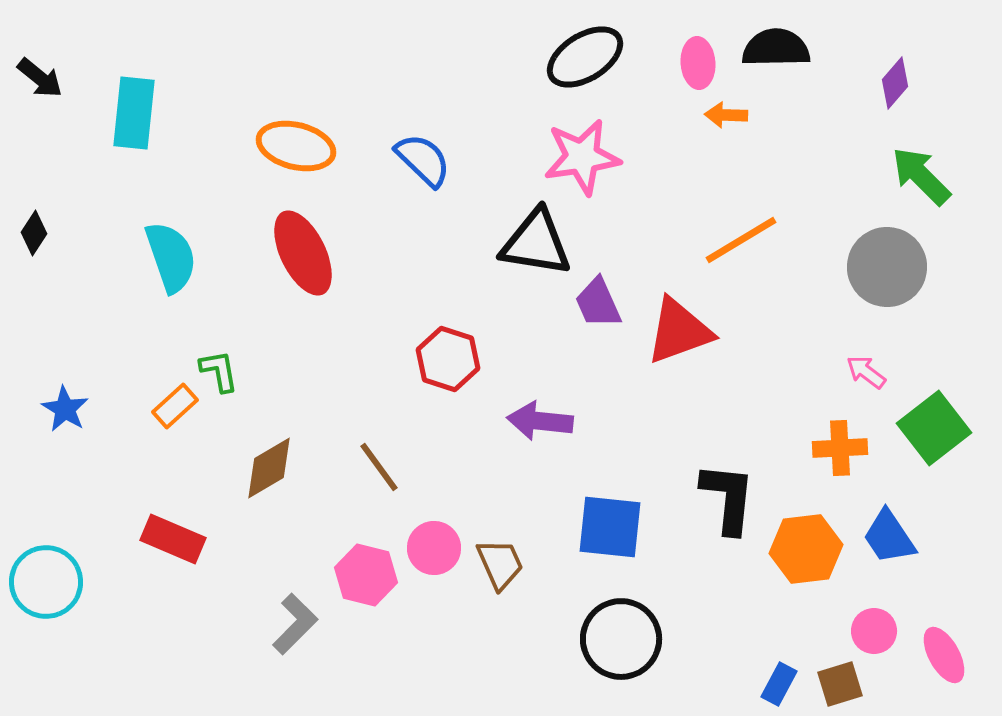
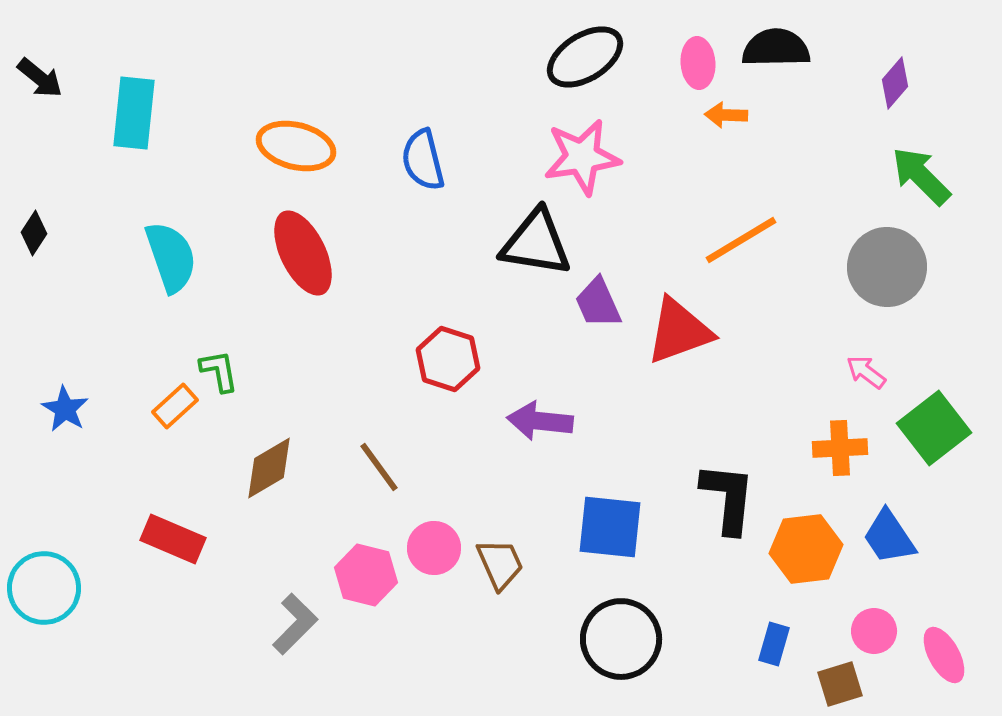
blue semicircle at (423, 160): rotated 148 degrees counterclockwise
cyan circle at (46, 582): moved 2 px left, 6 px down
blue rectangle at (779, 684): moved 5 px left, 40 px up; rotated 12 degrees counterclockwise
